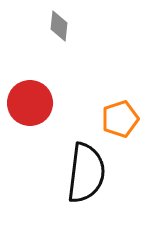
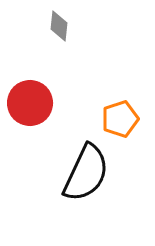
black semicircle: rotated 18 degrees clockwise
